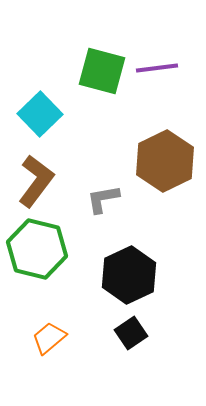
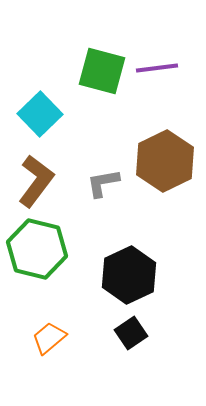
gray L-shape: moved 16 px up
